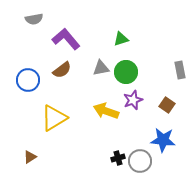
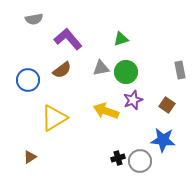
purple L-shape: moved 2 px right
